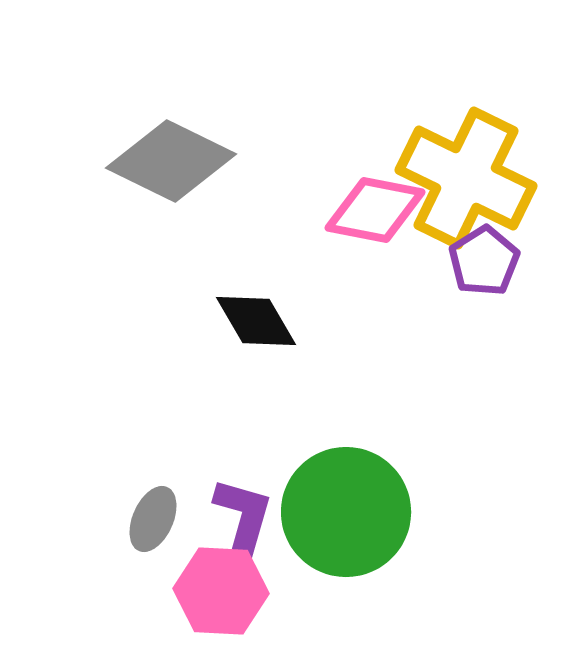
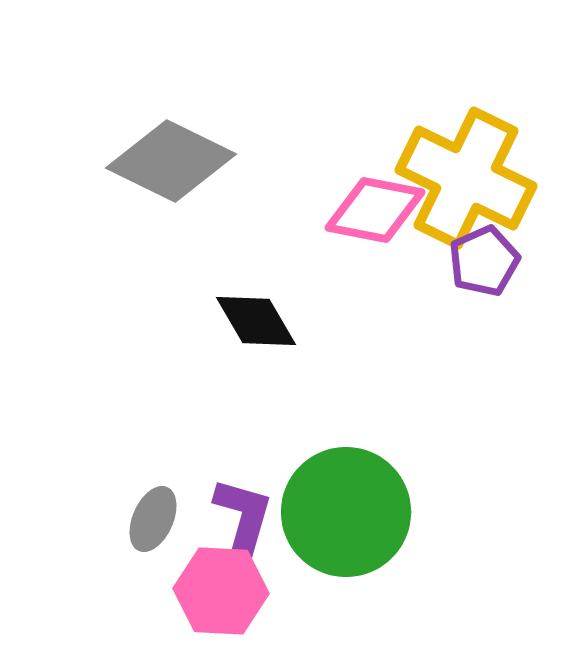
purple pentagon: rotated 8 degrees clockwise
